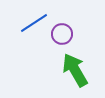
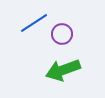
green arrow: moved 12 px left; rotated 80 degrees counterclockwise
